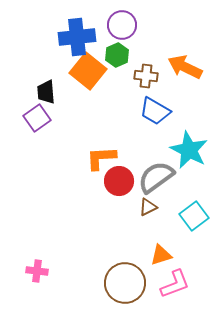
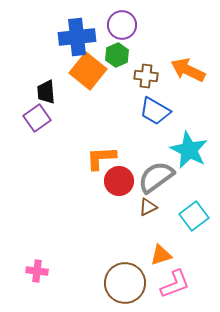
orange arrow: moved 3 px right, 3 px down
